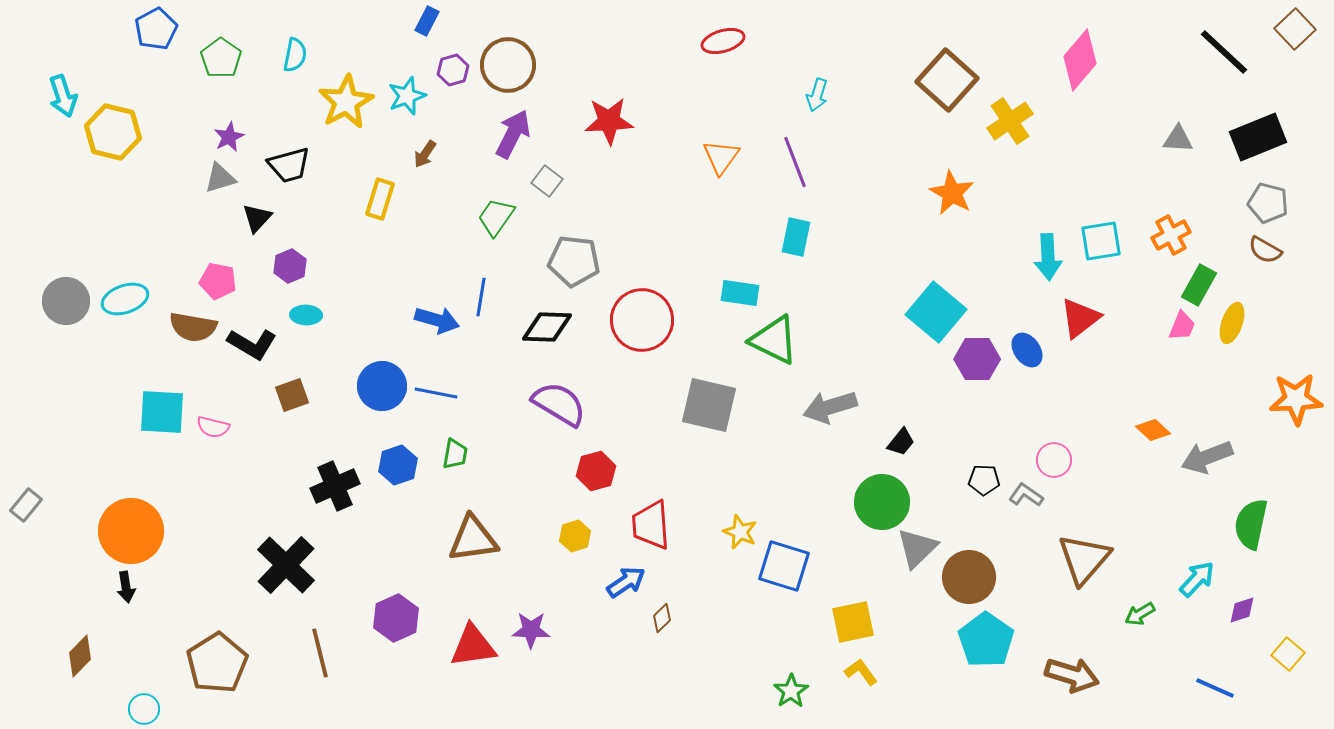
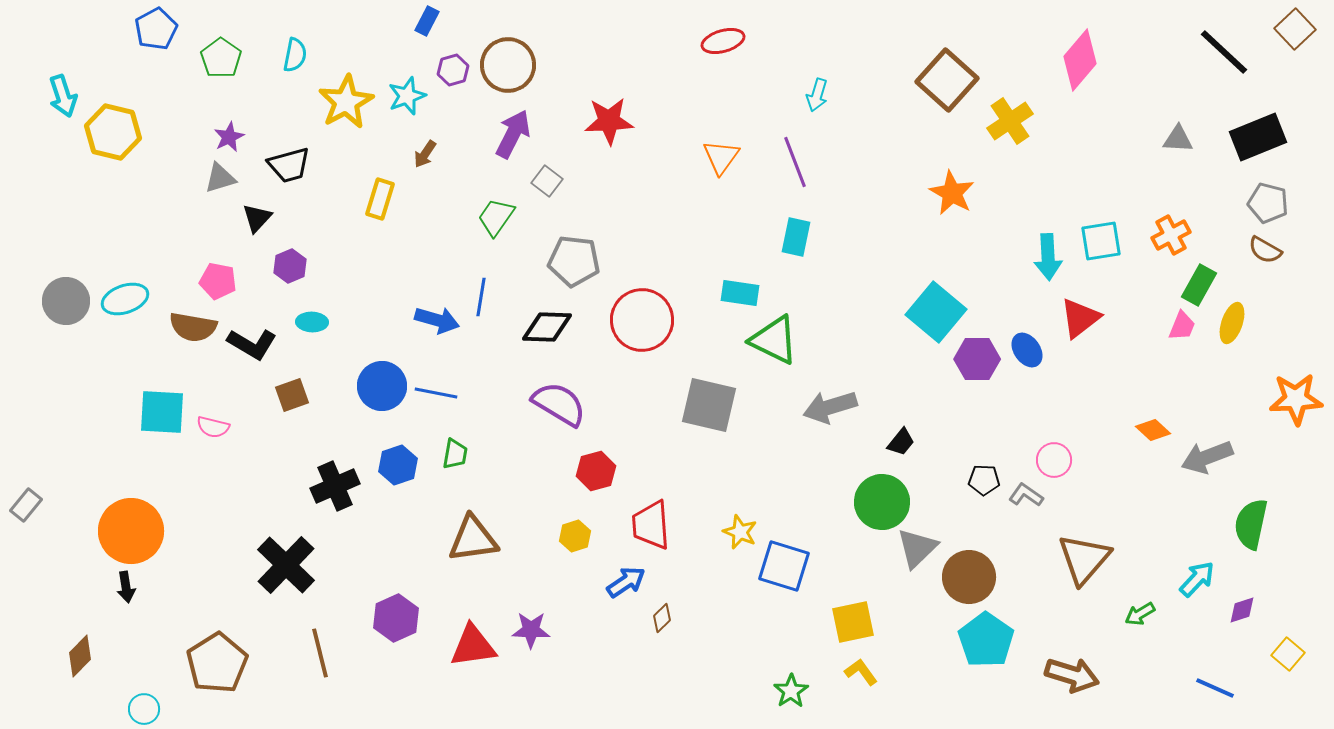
cyan ellipse at (306, 315): moved 6 px right, 7 px down
